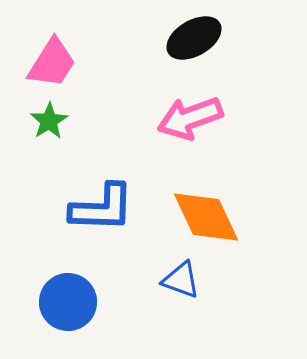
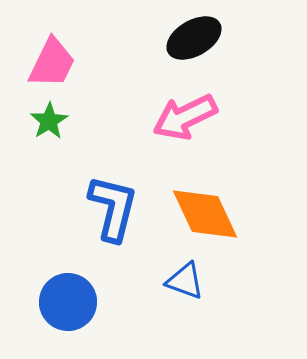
pink trapezoid: rotated 6 degrees counterclockwise
pink arrow: moved 5 px left, 1 px up; rotated 6 degrees counterclockwise
blue L-shape: moved 11 px right; rotated 78 degrees counterclockwise
orange diamond: moved 1 px left, 3 px up
blue triangle: moved 4 px right, 1 px down
